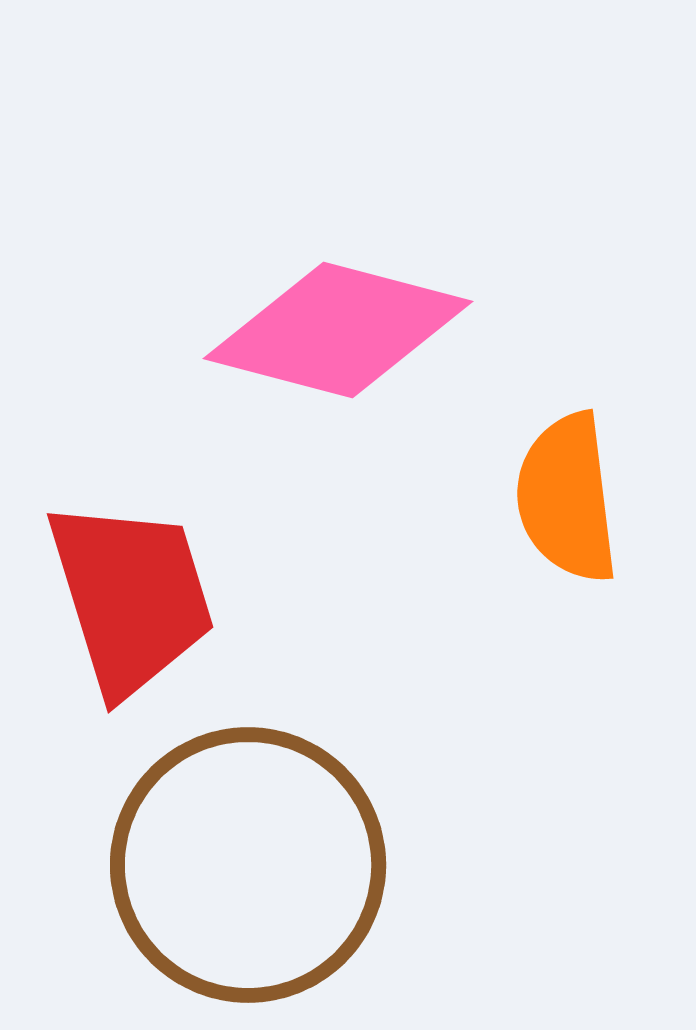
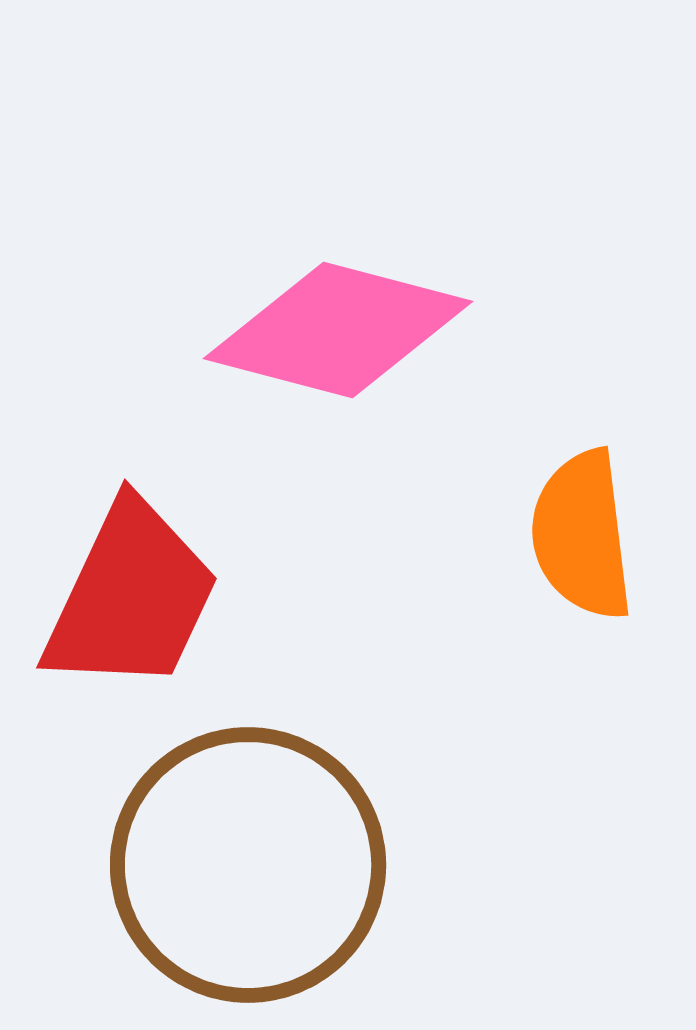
orange semicircle: moved 15 px right, 37 px down
red trapezoid: rotated 42 degrees clockwise
